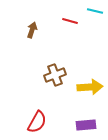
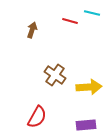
cyan line: moved 3 px left, 2 px down
brown cross: rotated 35 degrees counterclockwise
yellow arrow: moved 1 px left
red semicircle: moved 5 px up
